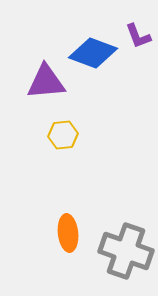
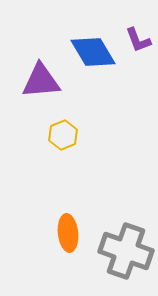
purple L-shape: moved 4 px down
blue diamond: moved 1 px up; rotated 39 degrees clockwise
purple triangle: moved 5 px left, 1 px up
yellow hexagon: rotated 16 degrees counterclockwise
